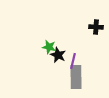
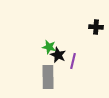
gray rectangle: moved 28 px left
